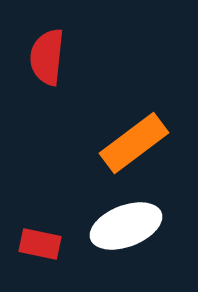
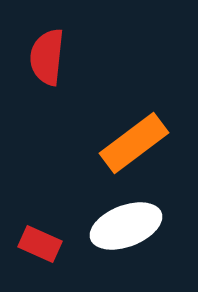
red rectangle: rotated 12 degrees clockwise
